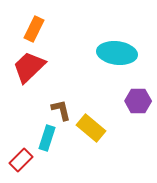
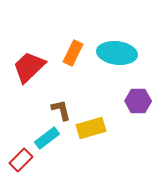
orange rectangle: moved 39 px right, 24 px down
yellow rectangle: rotated 56 degrees counterclockwise
cyan rectangle: rotated 35 degrees clockwise
